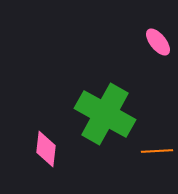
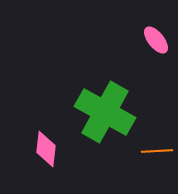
pink ellipse: moved 2 px left, 2 px up
green cross: moved 2 px up
